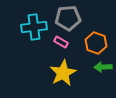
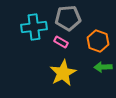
orange hexagon: moved 2 px right, 2 px up
